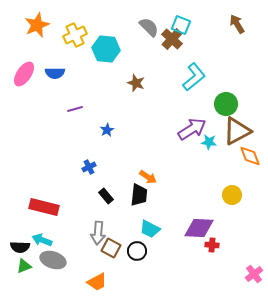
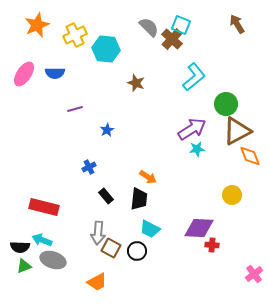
cyan star: moved 12 px left, 7 px down; rotated 14 degrees counterclockwise
black trapezoid: moved 4 px down
